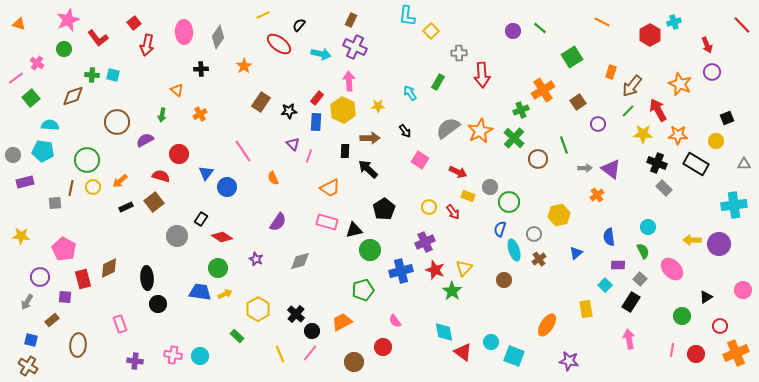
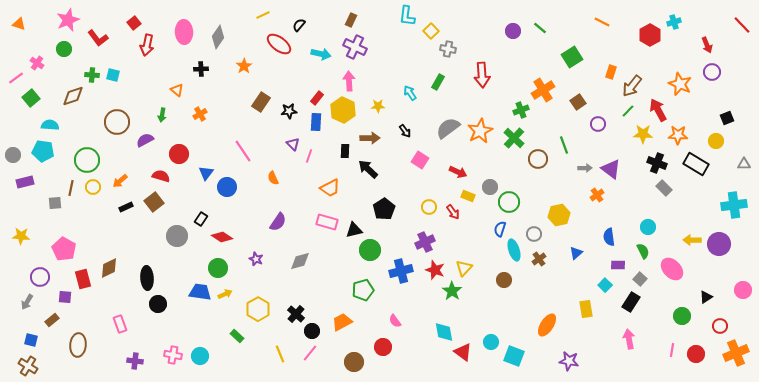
gray cross at (459, 53): moved 11 px left, 4 px up; rotated 14 degrees clockwise
